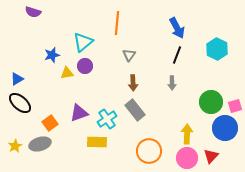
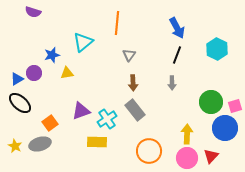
purple circle: moved 51 px left, 7 px down
purple triangle: moved 2 px right, 2 px up
yellow star: rotated 16 degrees counterclockwise
